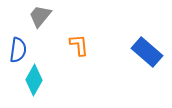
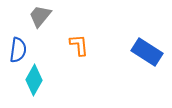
blue rectangle: rotated 8 degrees counterclockwise
